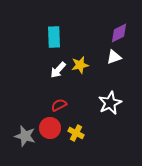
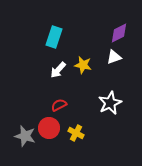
cyan rectangle: rotated 20 degrees clockwise
yellow star: moved 3 px right; rotated 24 degrees clockwise
red circle: moved 1 px left
